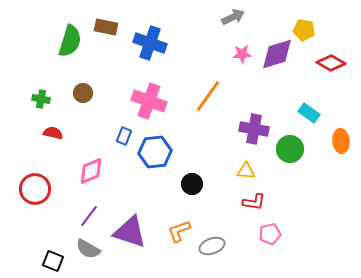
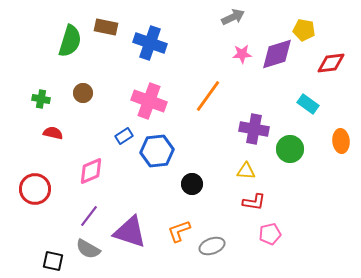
red diamond: rotated 36 degrees counterclockwise
cyan rectangle: moved 1 px left, 9 px up
blue rectangle: rotated 36 degrees clockwise
blue hexagon: moved 2 px right, 1 px up
black square: rotated 10 degrees counterclockwise
